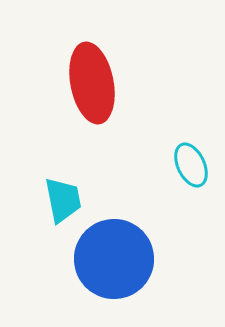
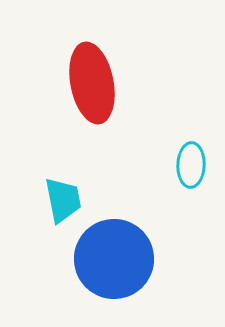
cyan ellipse: rotated 27 degrees clockwise
